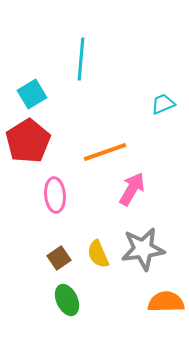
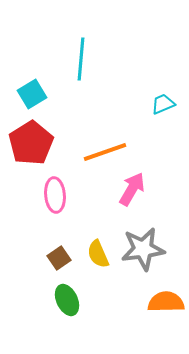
red pentagon: moved 3 px right, 2 px down
